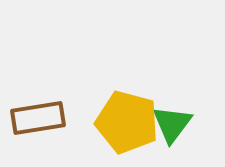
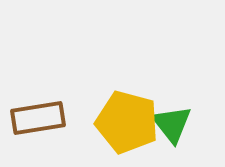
green triangle: rotated 15 degrees counterclockwise
